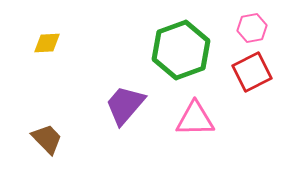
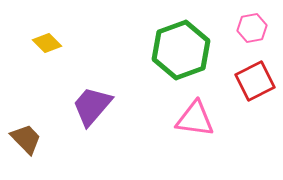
yellow diamond: rotated 48 degrees clockwise
red square: moved 3 px right, 9 px down
purple trapezoid: moved 33 px left, 1 px down
pink triangle: rotated 9 degrees clockwise
brown trapezoid: moved 21 px left
